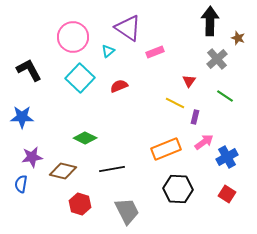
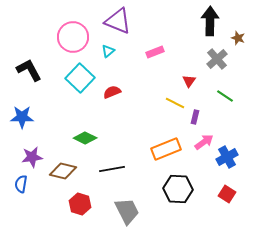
purple triangle: moved 10 px left, 7 px up; rotated 12 degrees counterclockwise
red semicircle: moved 7 px left, 6 px down
